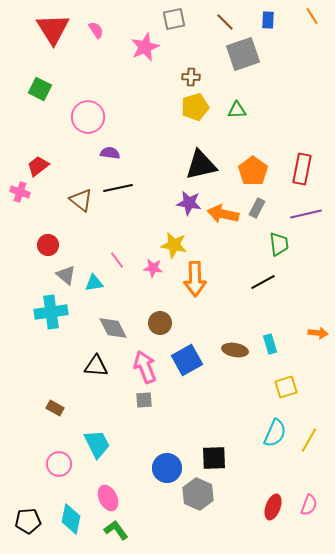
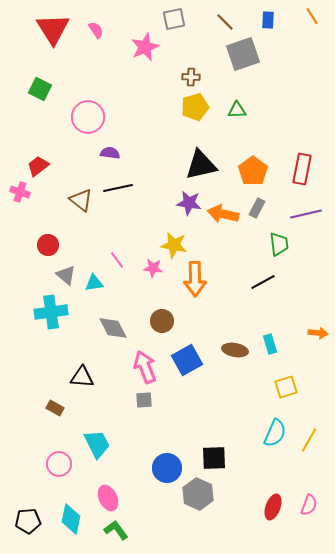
brown circle at (160, 323): moved 2 px right, 2 px up
black triangle at (96, 366): moved 14 px left, 11 px down
